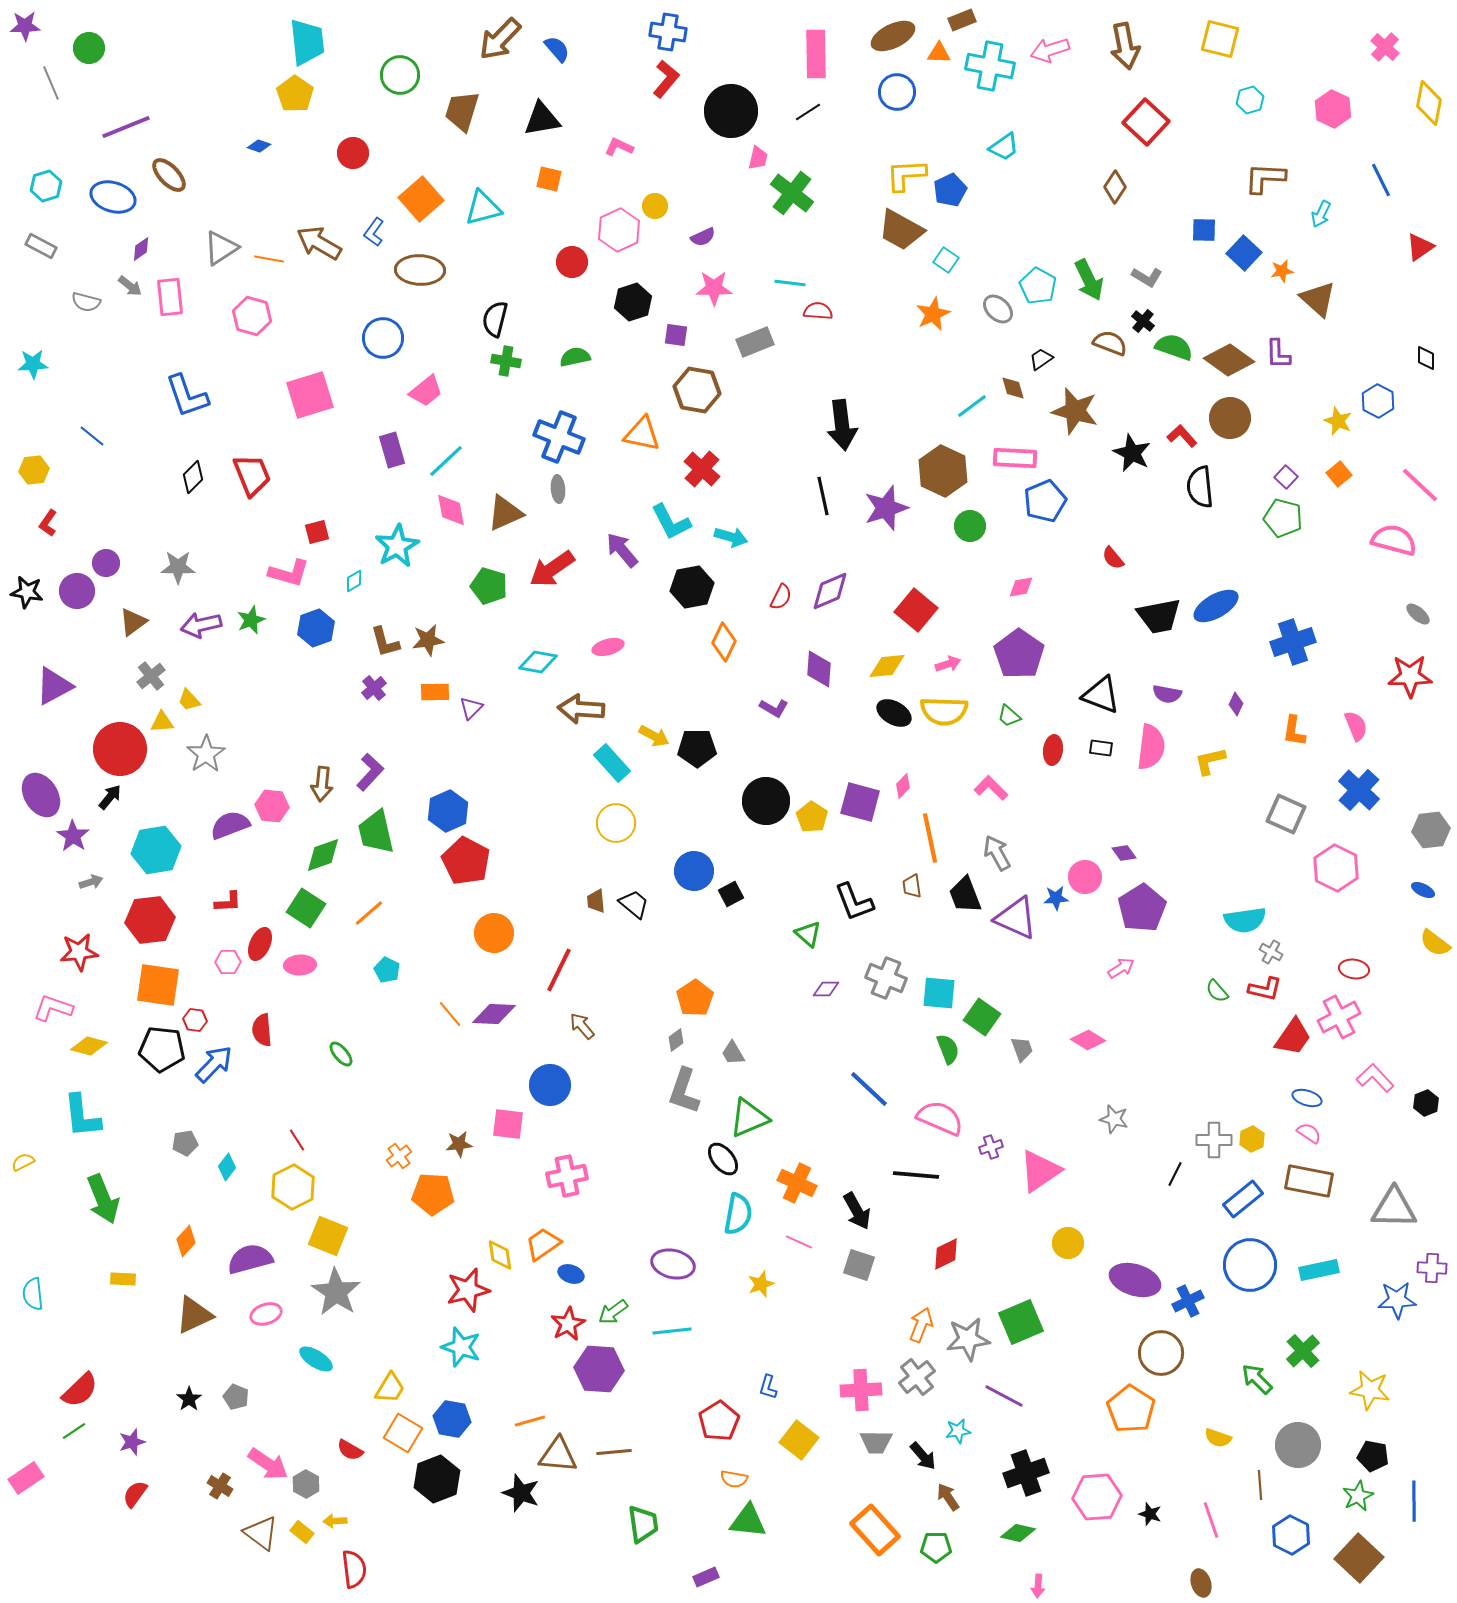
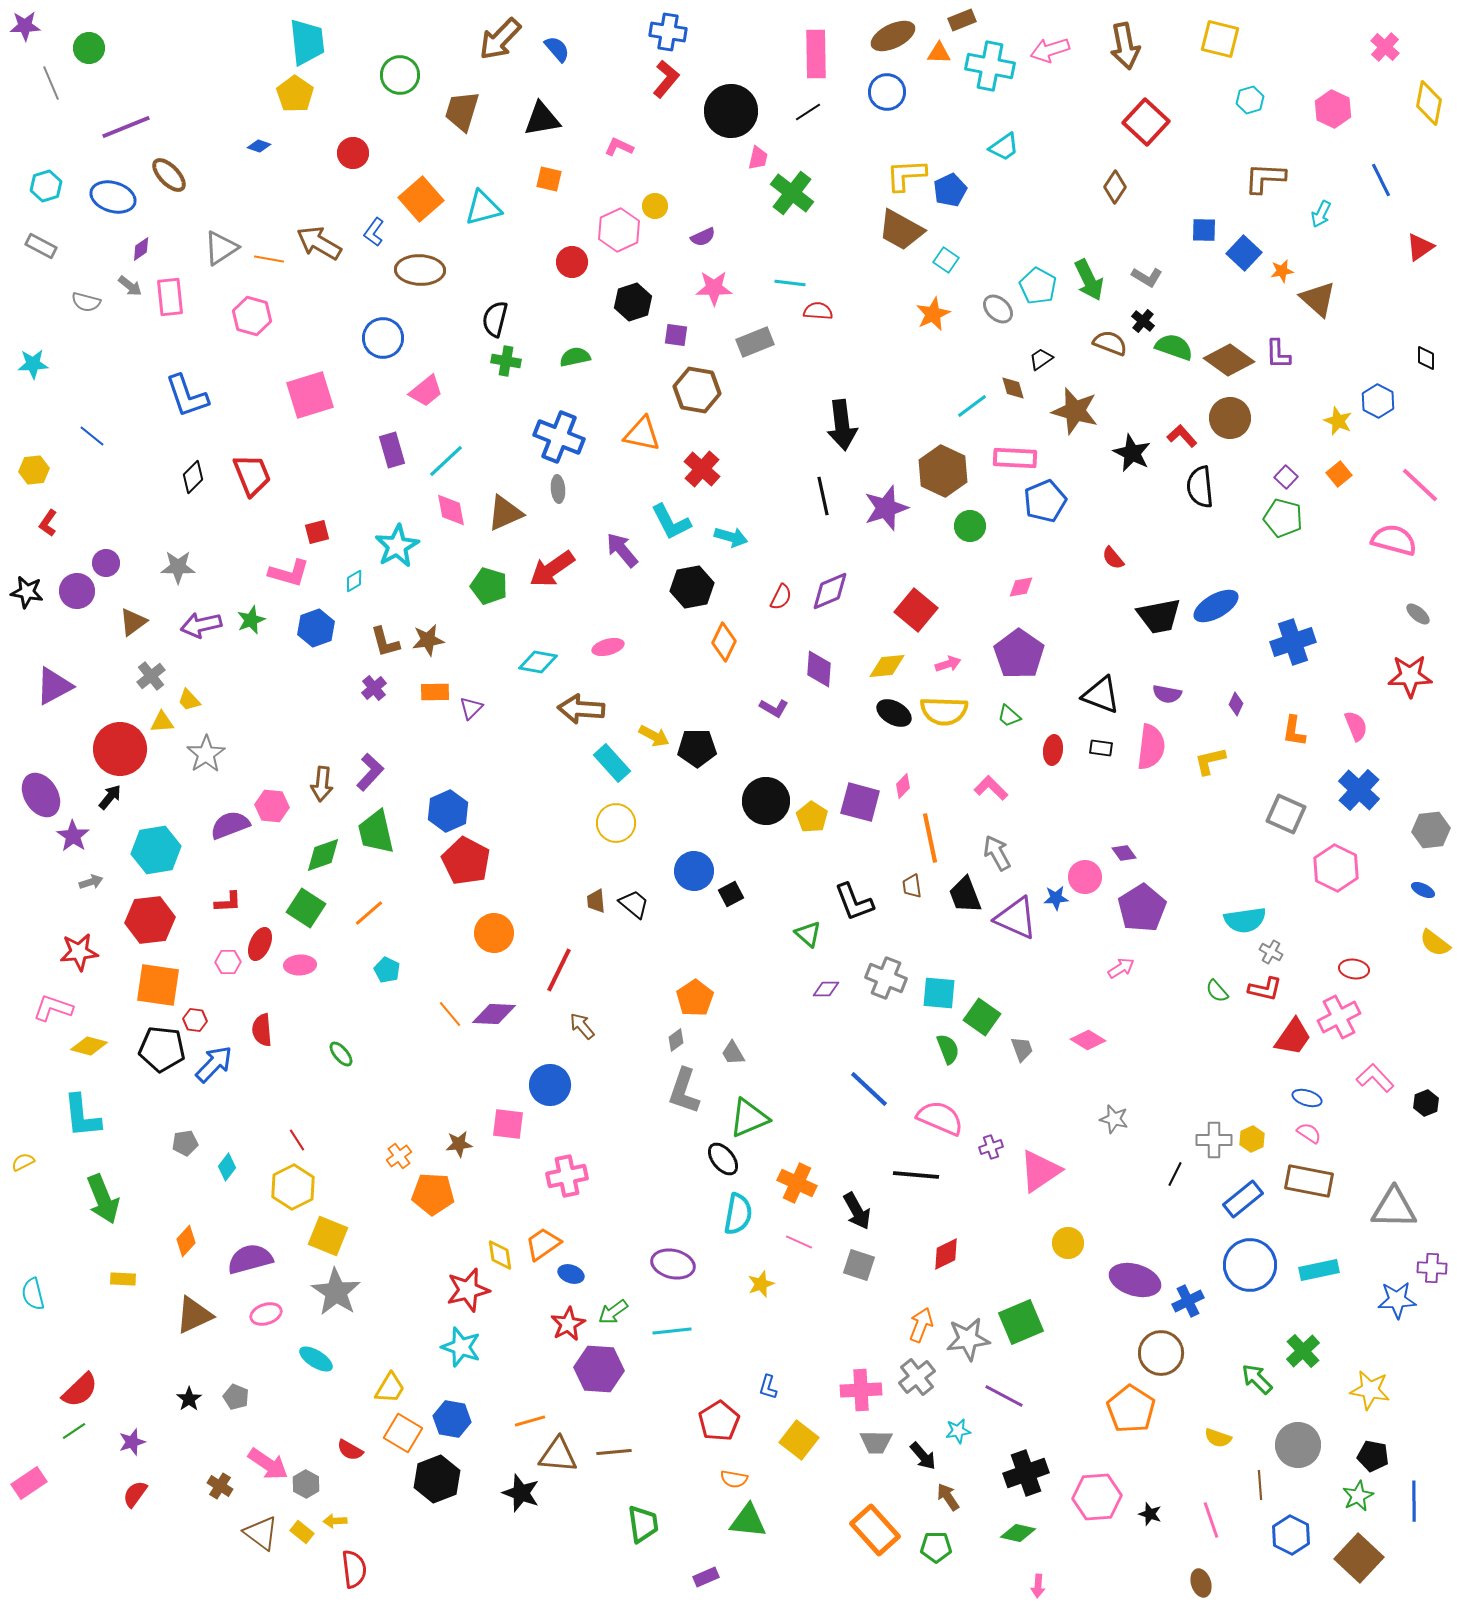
blue circle at (897, 92): moved 10 px left
cyan semicircle at (33, 1294): rotated 8 degrees counterclockwise
pink rectangle at (26, 1478): moved 3 px right, 5 px down
